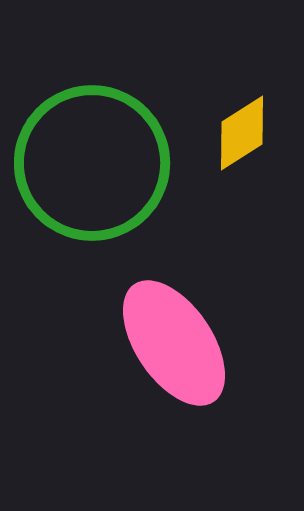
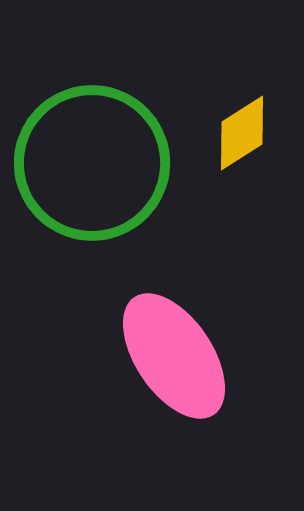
pink ellipse: moved 13 px down
